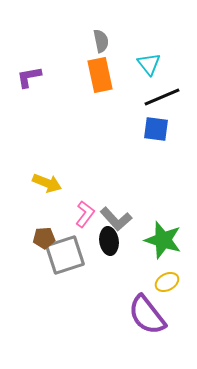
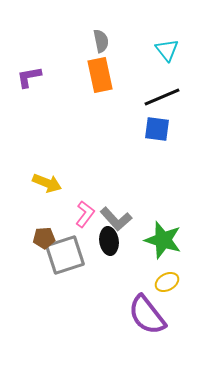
cyan triangle: moved 18 px right, 14 px up
blue square: moved 1 px right
